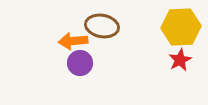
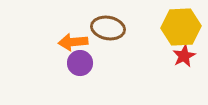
brown ellipse: moved 6 px right, 2 px down
orange arrow: moved 1 px down
red star: moved 4 px right, 4 px up
